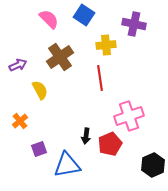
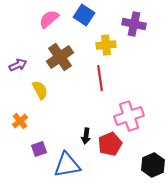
pink semicircle: rotated 85 degrees counterclockwise
